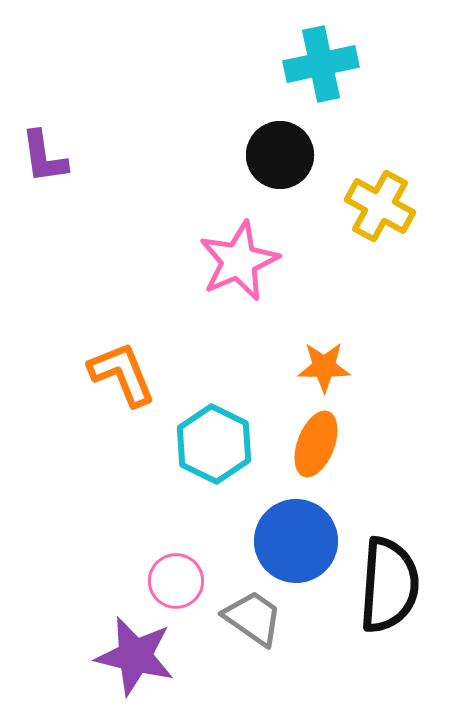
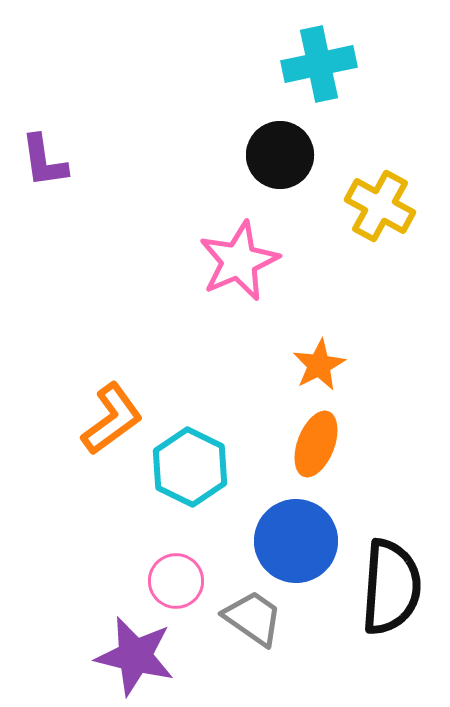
cyan cross: moved 2 px left
purple L-shape: moved 4 px down
orange star: moved 5 px left, 2 px up; rotated 28 degrees counterclockwise
orange L-shape: moved 10 px left, 45 px down; rotated 76 degrees clockwise
cyan hexagon: moved 24 px left, 23 px down
black semicircle: moved 2 px right, 2 px down
